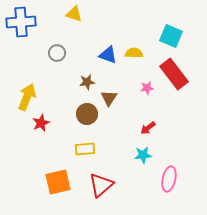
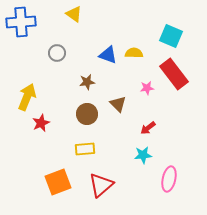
yellow triangle: rotated 18 degrees clockwise
brown triangle: moved 9 px right, 6 px down; rotated 18 degrees counterclockwise
orange square: rotated 8 degrees counterclockwise
